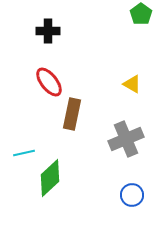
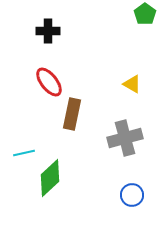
green pentagon: moved 4 px right
gray cross: moved 1 px left, 1 px up; rotated 8 degrees clockwise
